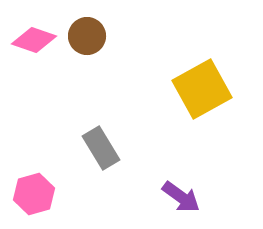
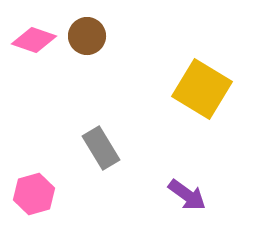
yellow square: rotated 30 degrees counterclockwise
purple arrow: moved 6 px right, 2 px up
